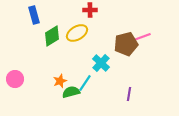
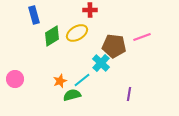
brown pentagon: moved 12 px left, 2 px down; rotated 20 degrees clockwise
cyan line: moved 3 px left, 3 px up; rotated 18 degrees clockwise
green semicircle: moved 1 px right, 3 px down
